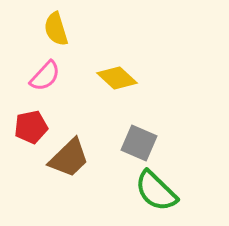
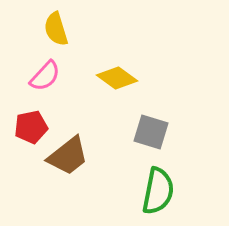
yellow diamond: rotated 6 degrees counterclockwise
gray square: moved 12 px right, 11 px up; rotated 6 degrees counterclockwise
brown trapezoid: moved 1 px left, 2 px up; rotated 6 degrees clockwise
green semicircle: moved 2 px right; rotated 123 degrees counterclockwise
